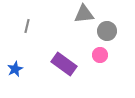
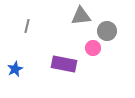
gray triangle: moved 3 px left, 2 px down
pink circle: moved 7 px left, 7 px up
purple rectangle: rotated 25 degrees counterclockwise
